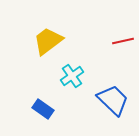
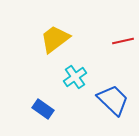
yellow trapezoid: moved 7 px right, 2 px up
cyan cross: moved 3 px right, 1 px down
